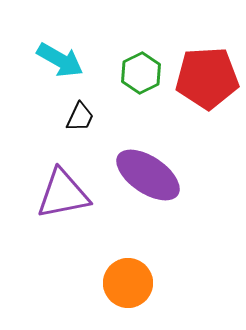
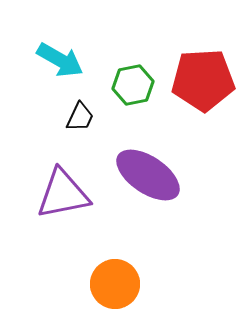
green hexagon: moved 8 px left, 12 px down; rotated 15 degrees clockwise
red pentagon: moved 4 px left, 2 px down
orange circle: moved 13 px left, 1 px down
